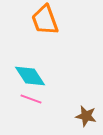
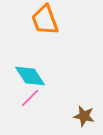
pink line: moved 1 px left, 1 px up; rotated 65 degrees counterclockwise
brown star: moved 2 px left
